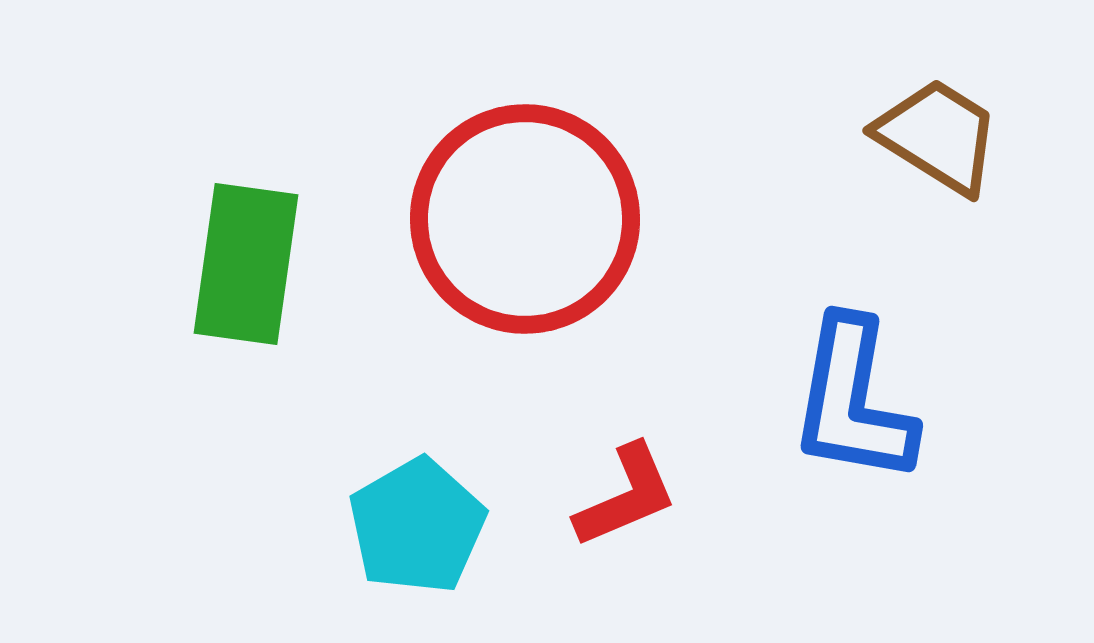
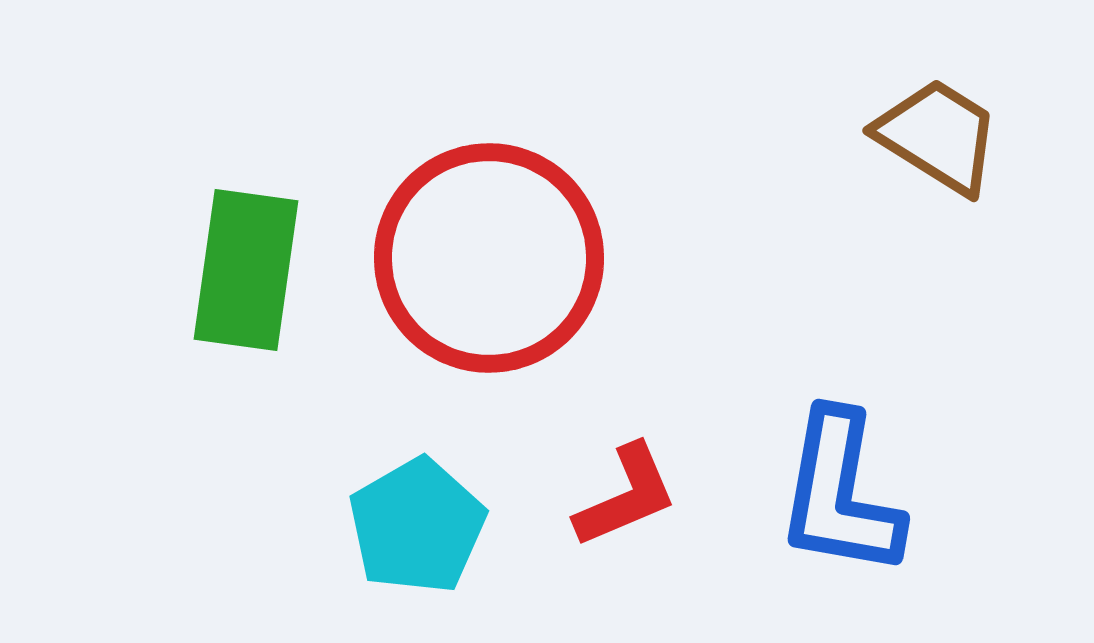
red circle: moved 36 px left, 39 px down
green rectangle: moved 6 px down
blue L-shape: moved 13 px left, 93 px down
